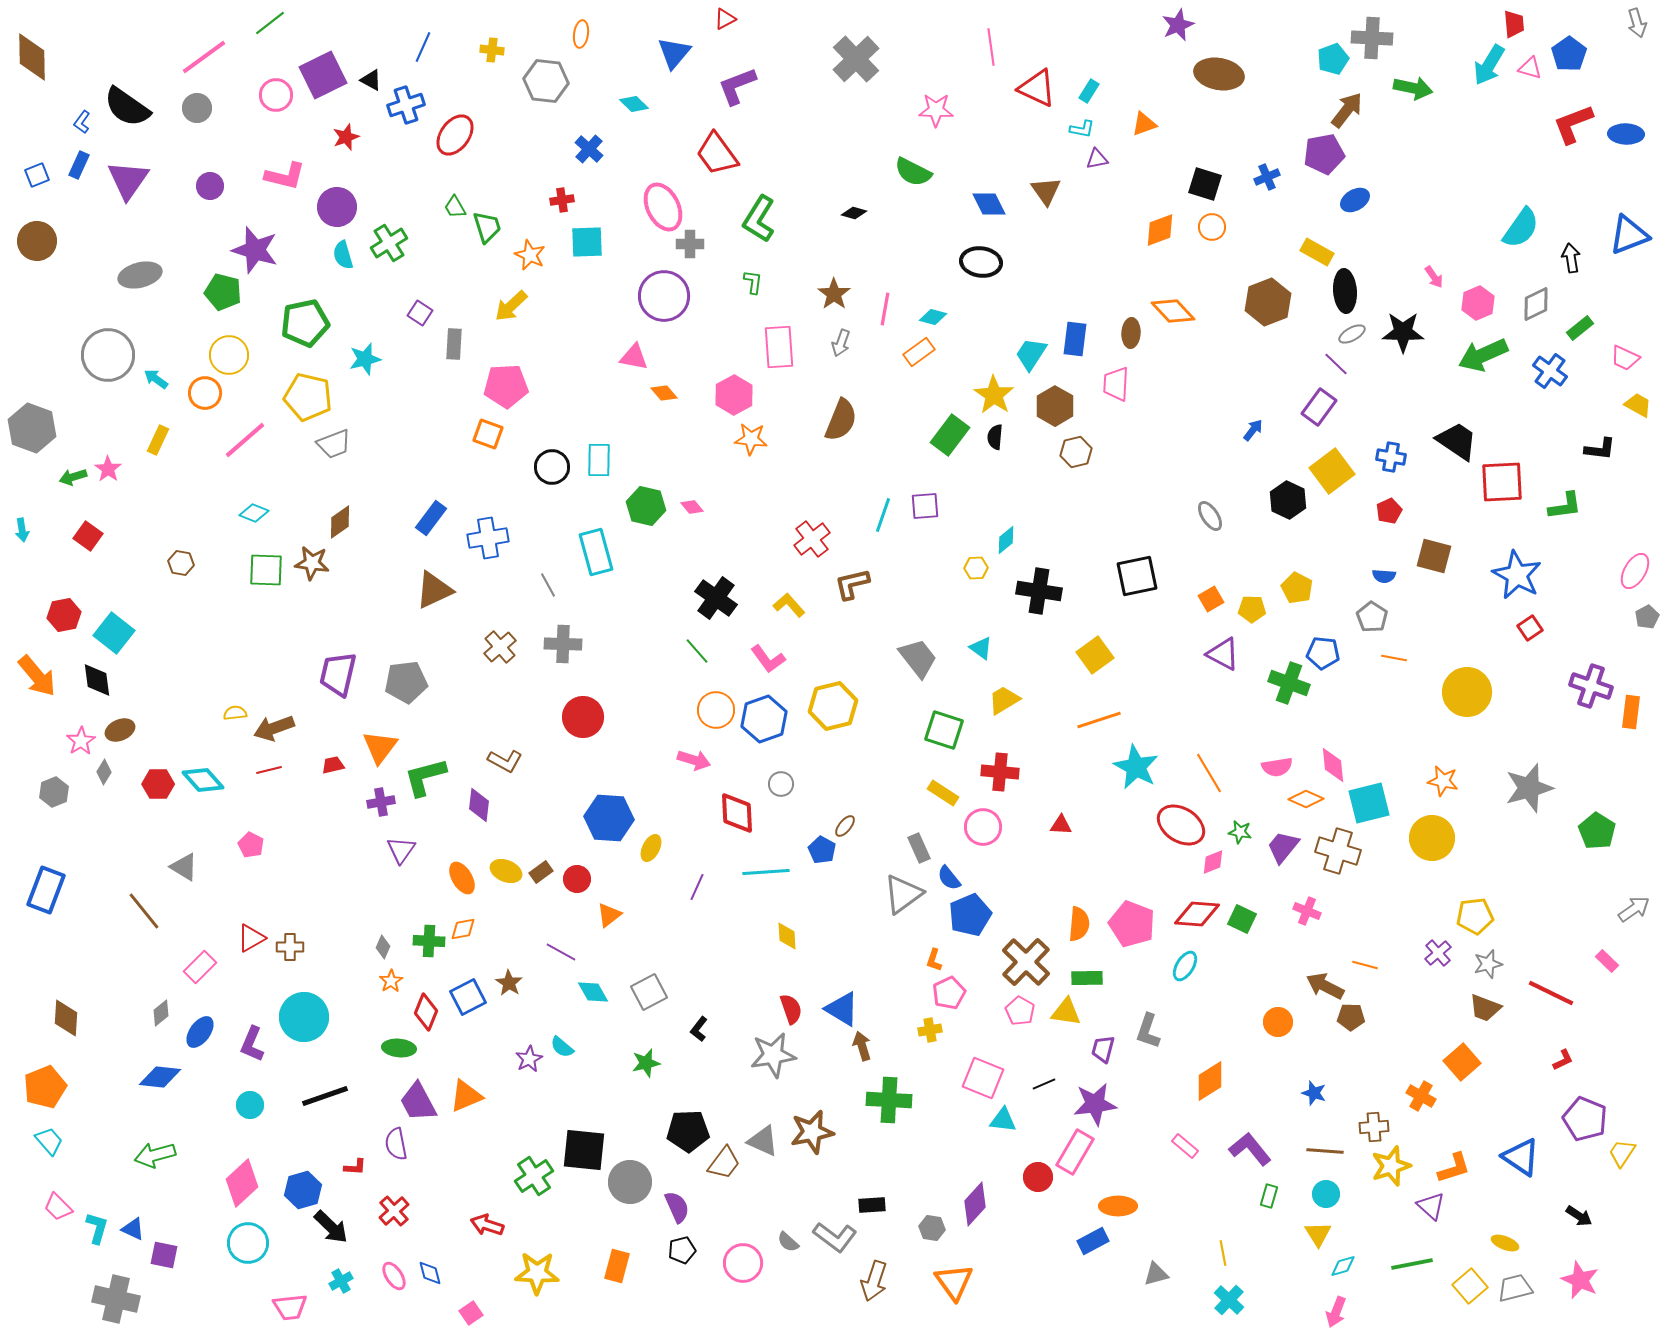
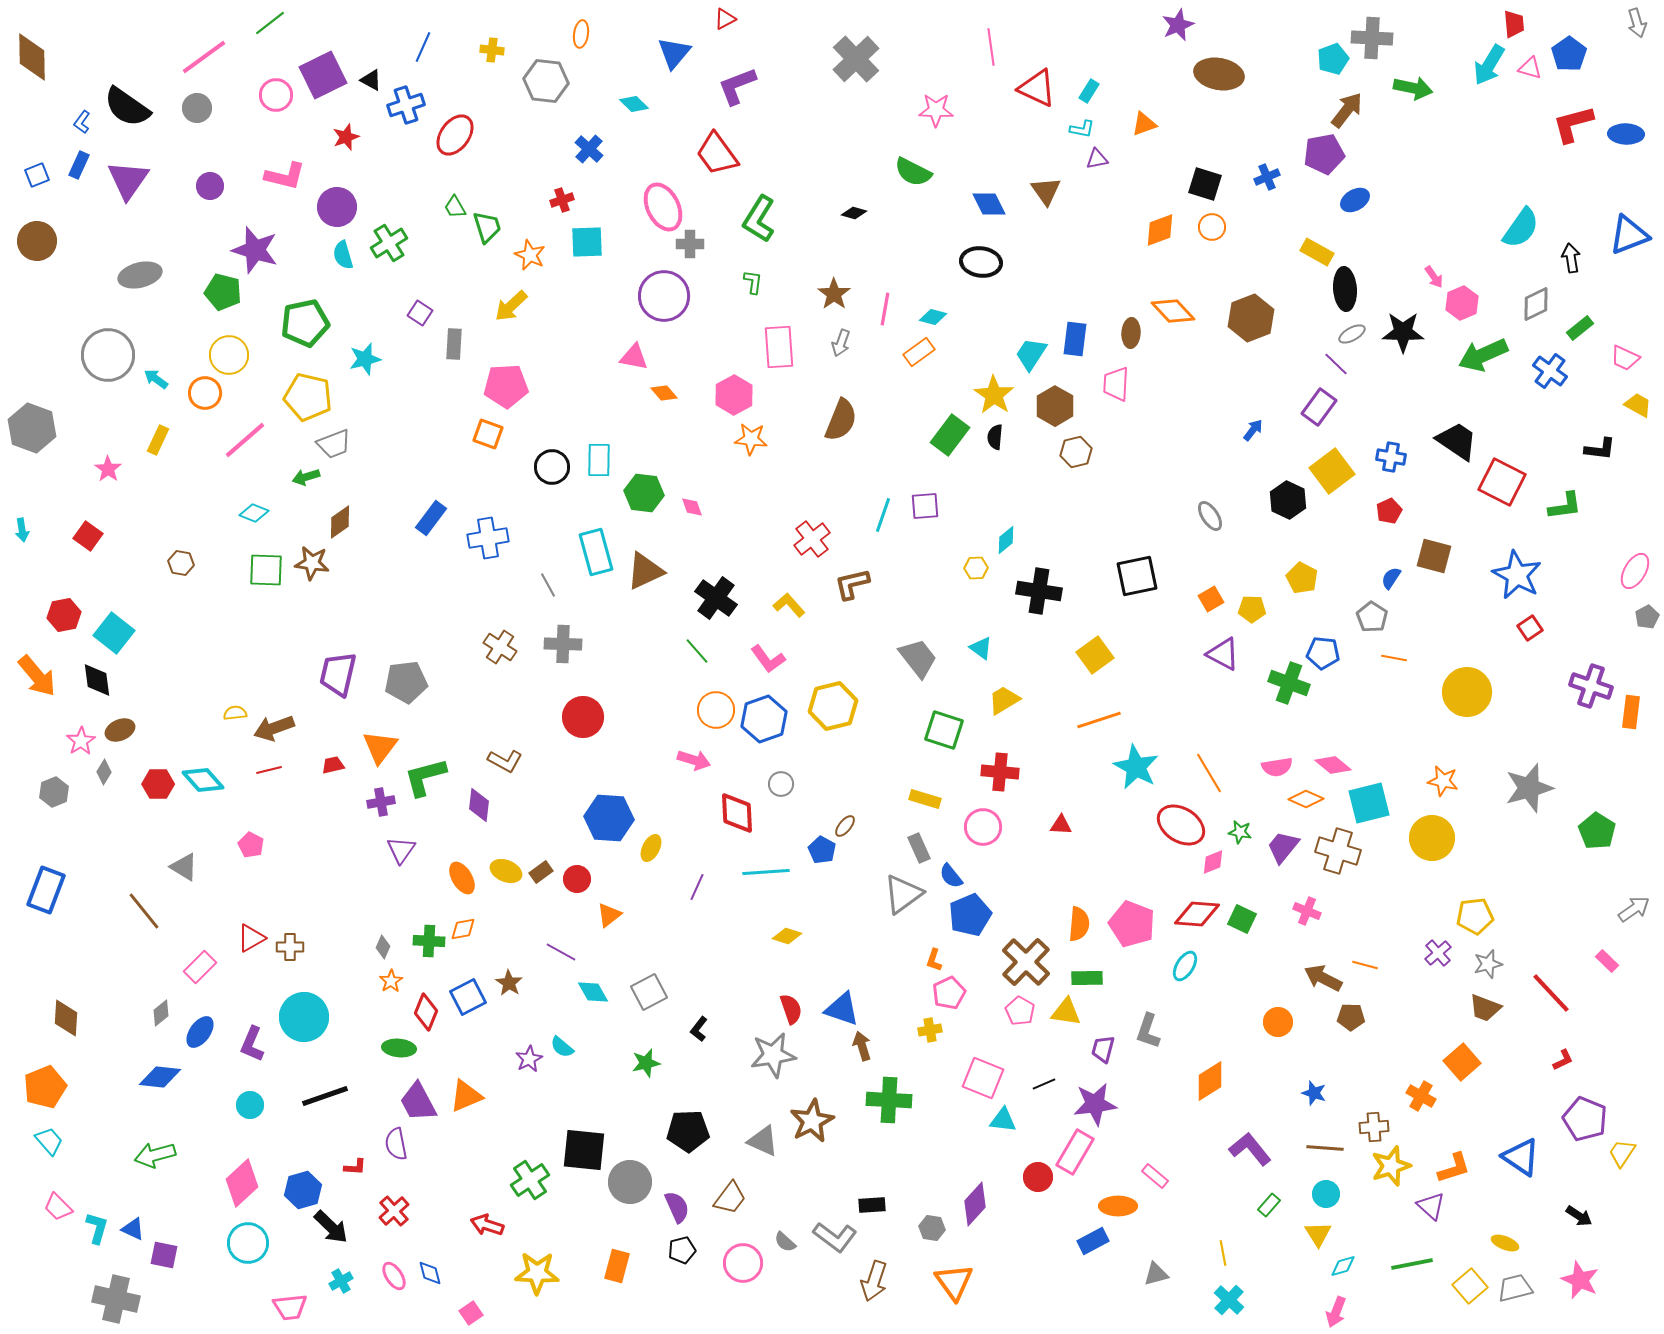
red L-shape at (1573, 124): rotated 6 degrees clockwise
red cross at (562, 200): rotated 10 degrees counterclockwise
black ellipse at (1345, 291): moved 2 px up
brown hexagon at (1268, 302): moved 17 px left, 16 px down
pink hexagon at (1478, 303): moved 16 px left
green arrow at (73, 477): moved 233 px right
red square at (1502, 482): rotated 30 degrees clockwise
green hexagon at (646, 506): moved 2 px left, 13 px up; rotated 6 degrees counterclockwise
pink diamond at (692, 507): rotated 20 degrees clockwise
blue semicircle at (1384, 576): moved 7 px right, 2 px down; rotated 120 degrees clockwise
yellow pentagon at (1297, 588): moved 5 px right, 10 px up
brown triangle at (434, 590): moved 211 px right, 19 px up
brown cross at (500, 647): rotated 16 degrees counterclockwise
pink diamond at (1333, 765): rotated 45 degrees counterclockwise
yellow rectangle at (943, 793): moved 18 px left, 6 px down; rotated 16 degrees counterclockwise
blue semicircle at (949, 878): moved 2 px right, 2 px up
yellow diamond at (787, 936): rotated 68 degrees counterclockwise
brown arrow at (1325, 986): moved 2 px left, 8 px up
red line at (1551, 993): rotated 21 degrees clockwise
blue triangle at (842, 1009): rotated 12 degrees counterclockwise
brown star at (812, 1132): moved 11 px up; rotated 15 degrees counterclockwise
pink rectangle at (1185, 1146): moved 30 px left, 30 px down
brown line at (1325, 1151): moved 3 px up
brown trapezoid at (724, 1163): moved 6 px right, 35 px down
green cross at (534, 1176): moved 4 px left, 4 px down
green rectangle at (1269, 1196): moved 9 px down; rotated 25 degrees clockwise
gray semicircle at (788, 1242): moved 3 px left
